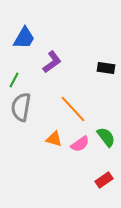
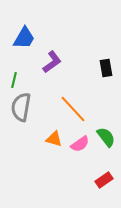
black rectangle: rotated 72 degrees clockwise
green line: rotated 14 degrees counterclockwise
